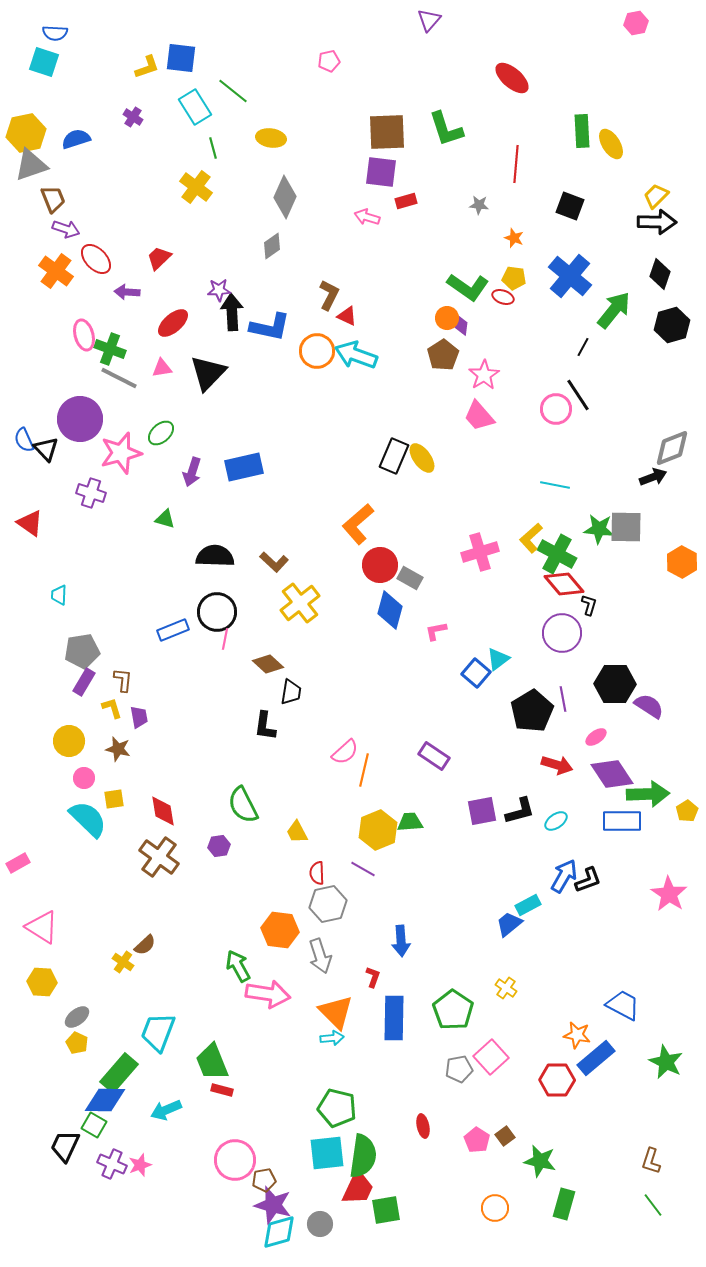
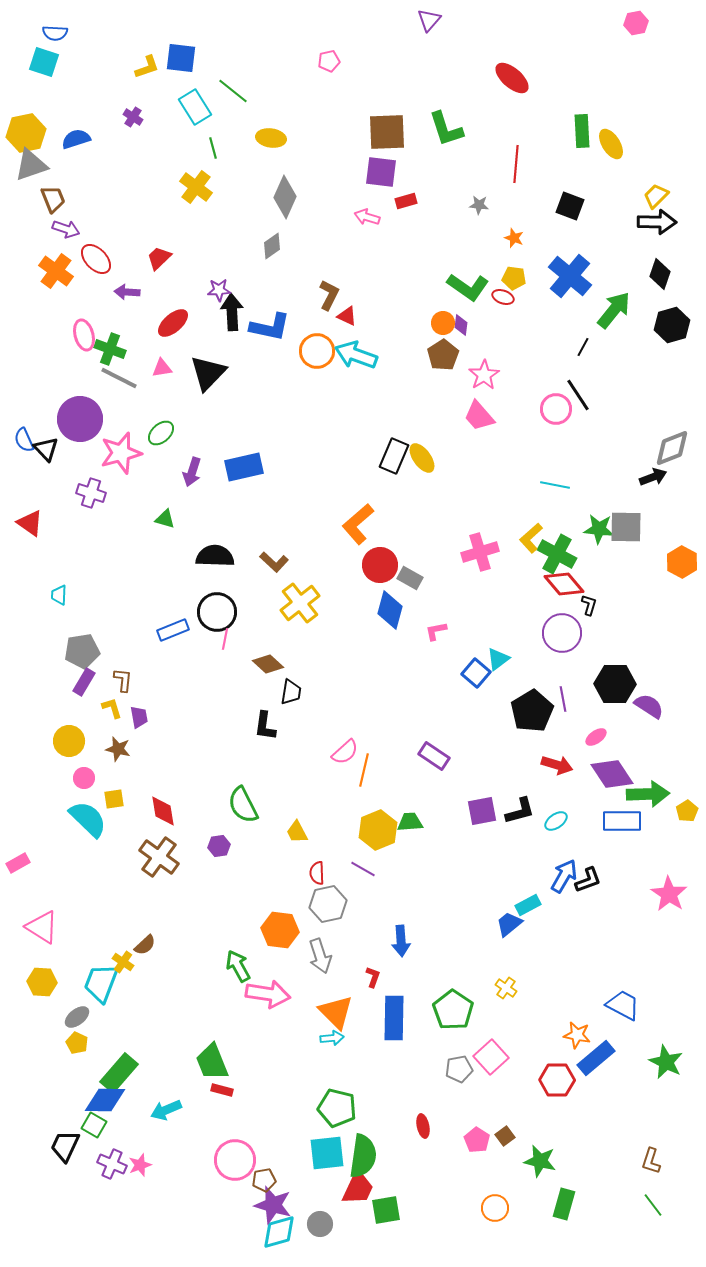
orange circle at (447, 318): moved 4 px left, 5 px down
cyan trapezoid at (158, 1032): moved 57 px left, 49 px up
